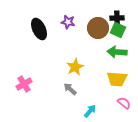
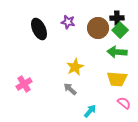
green square: moved 2 px right; rotated 21 degrees clockwise
